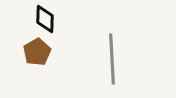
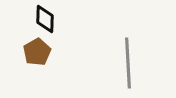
gray line: moved 16 px right, 4 px down
